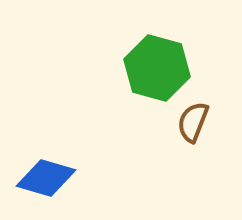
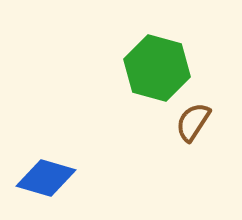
brown semicircle: rotated 12 degrees clockwise
